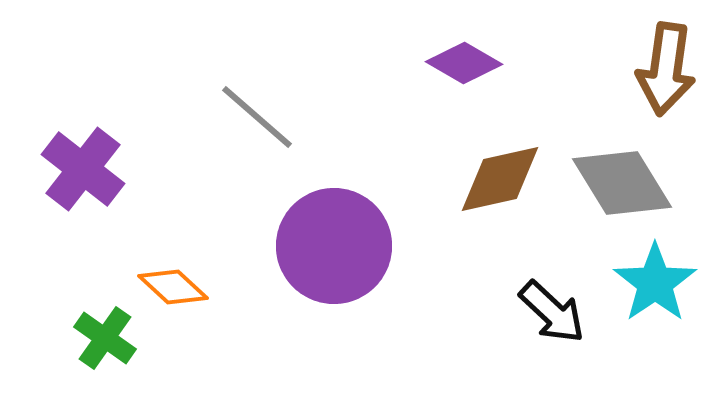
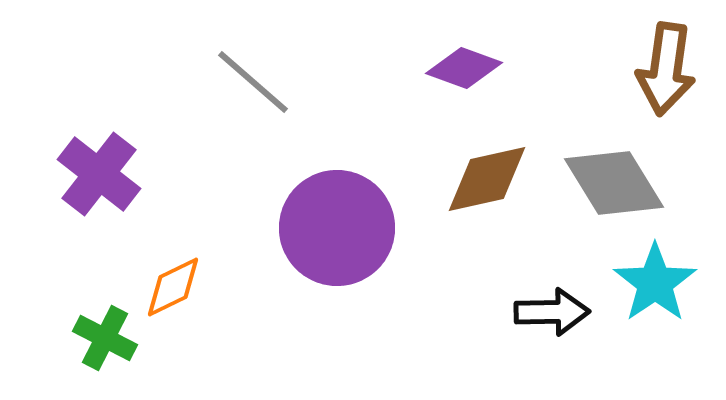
purple diamond: moved 5 px down; rotated 10 degrees counterclockwise
gray line: moved 4 px left, 35 px up
purple cross: moved 16 px right, 5 px down
brown diamond: moved 13 px left
gray diamond: moved 8 px left
purple circle: moved 3 px right, 18 px up
orange diamond: rotated 68 degrees counterclockwise
black arrow: rotated 44 degrees counterclockwise
green cross: rotated 8 degrees counterclockwise
